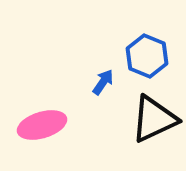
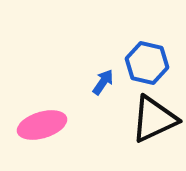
blue hexagon: moved 7 px down; rotated 9 degrees counterclockwise
